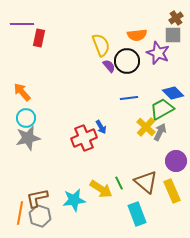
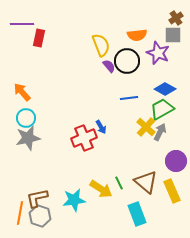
blue diamond: moved 8 px left, 4 px up; rotated 15 degrees counterclockwise
